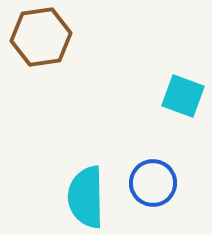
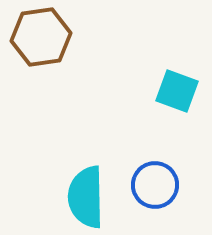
cyan square: moved 6 px left, 5 px up
blue circle: moved 2 px right, 2 px down
